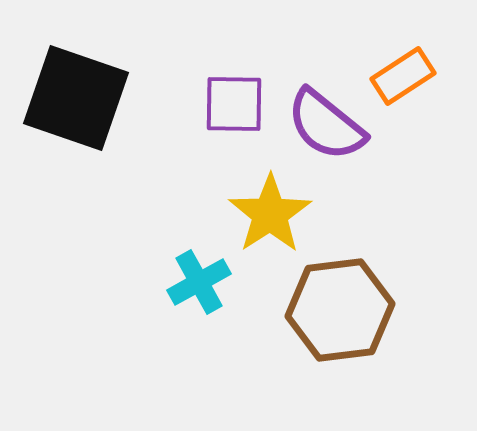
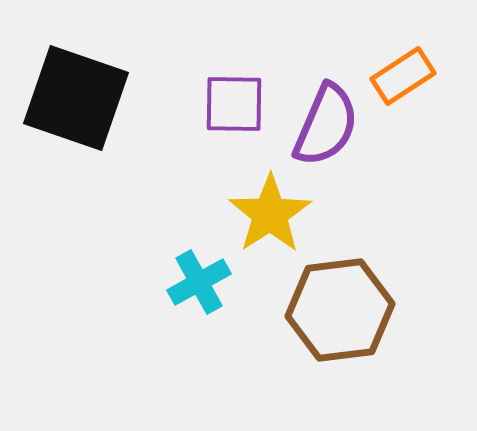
purple semicircle: rotated 106 degrees counterclockwise
